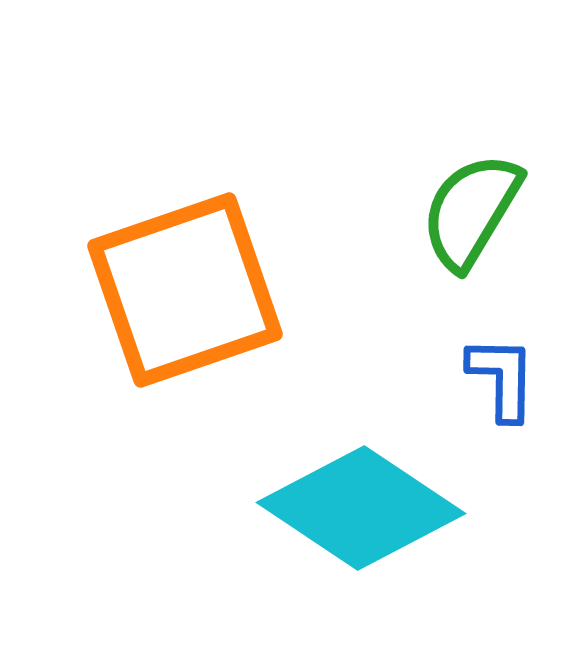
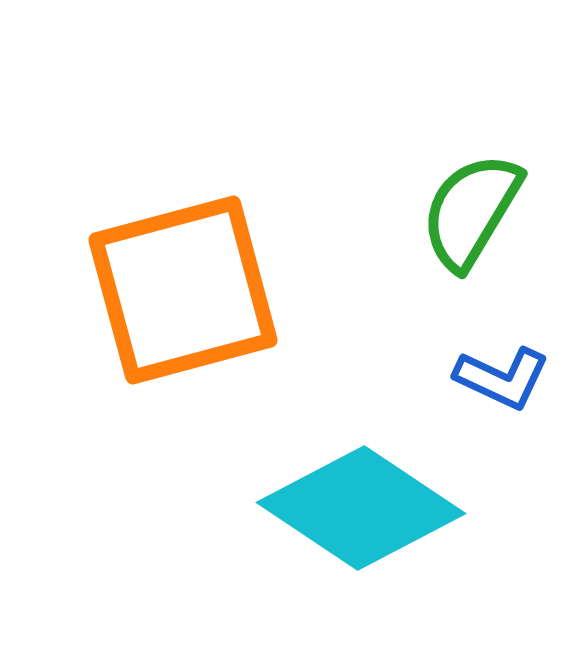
orange square: moved 2 px left; rotated 4 degrees clockwise
blue L-shape: rotated 114 degrees clockwise
